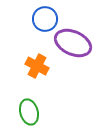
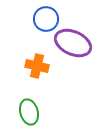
blue circle: moved 1 px right
orange cross: rotated 15 degrees counterclockwise
